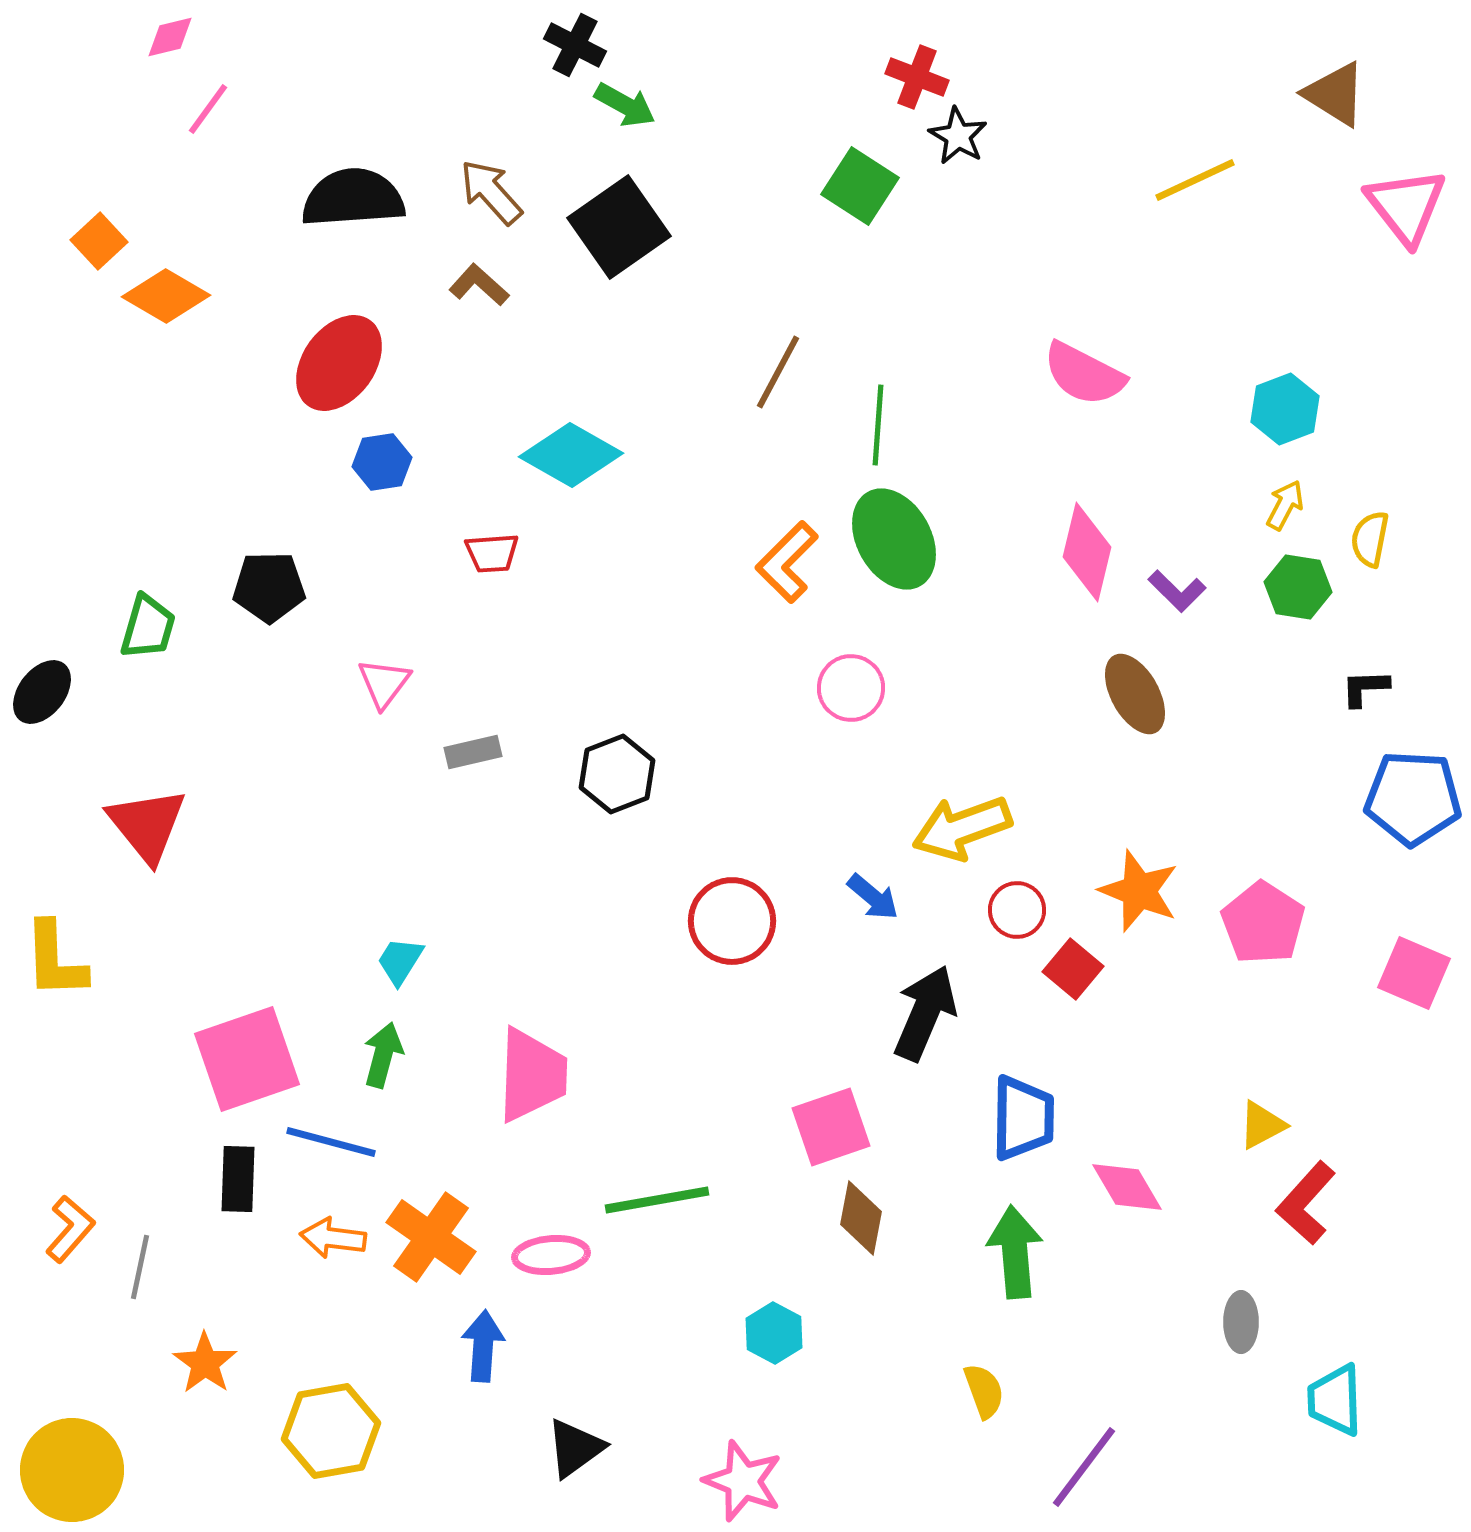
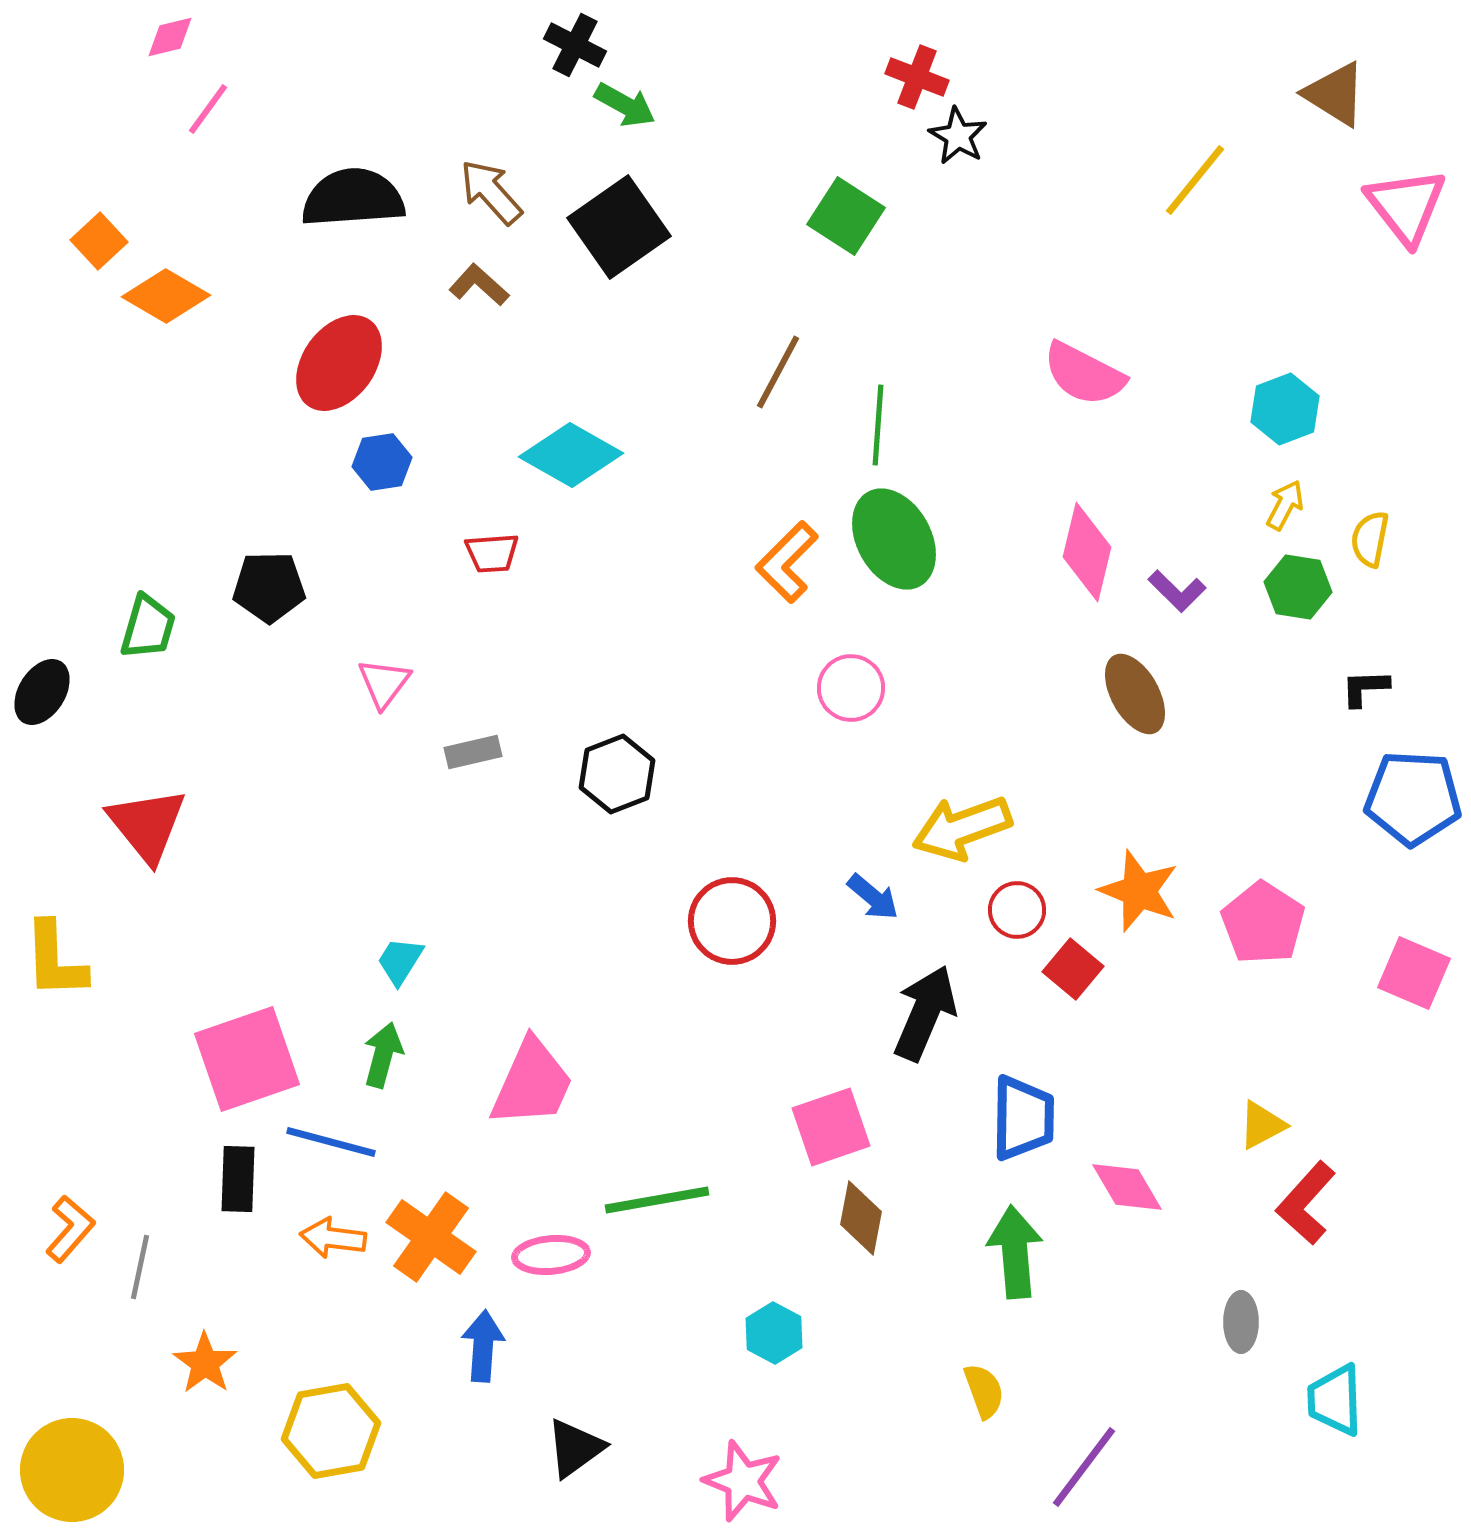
yellow line at (1195, 180): rotated 26 degrees counterclockwise
green square at (860, 186): moved 14 px left, 30 px down
black ellipse at (42, 692): rotated 6 degrees counterclockwise
pink trapezoid at (532, 1075): moved 8 px down; rotated 22 degrees clockwise
